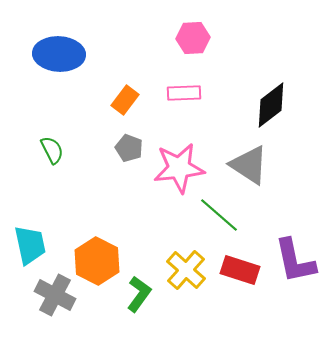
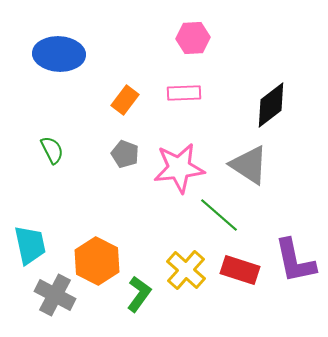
gray pentagon: moved 4 px left, 6 px down
